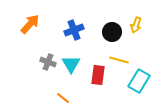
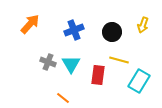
yellow arrow: moved 7 px right
